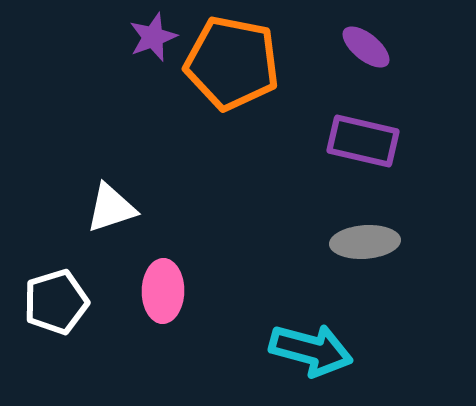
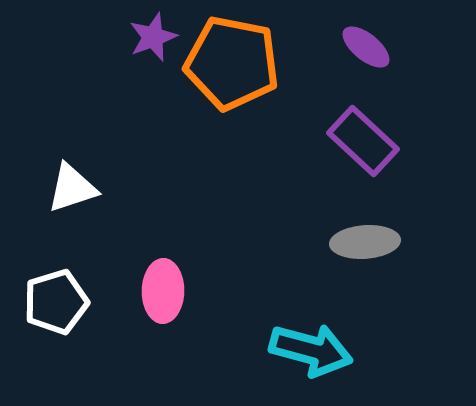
purple rectangle: rotated 30 degrees clockwise
white triangle: moved 39 px left, 20 px up
